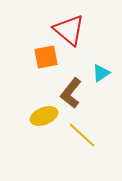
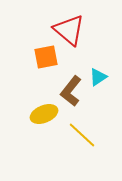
cyan triangle: moved 3 px left, 4 px down
brown L-shape: moved 2 px up
yellow ellipse: moved 2 px up
